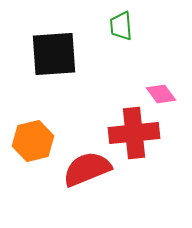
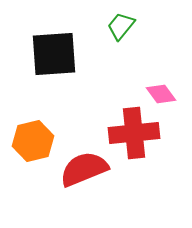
green trapezoid: rotated 44 degrees clockwise
red semicircle: moved 3 px left
